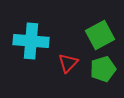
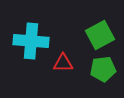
red triangle: moved 5 px left; rotated 45 degrees clockwise
green pentagon: rotated 10 degrees clockwise
